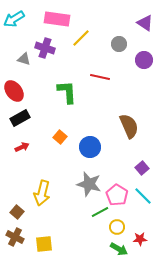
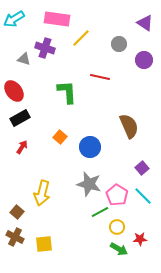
red arrow: rotated 32 degrees counterclockwise
